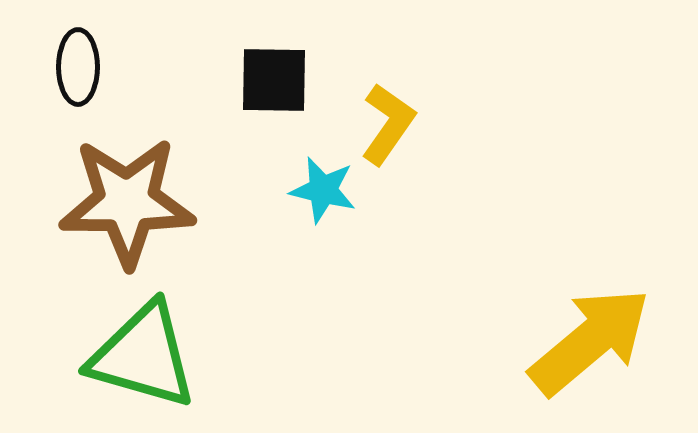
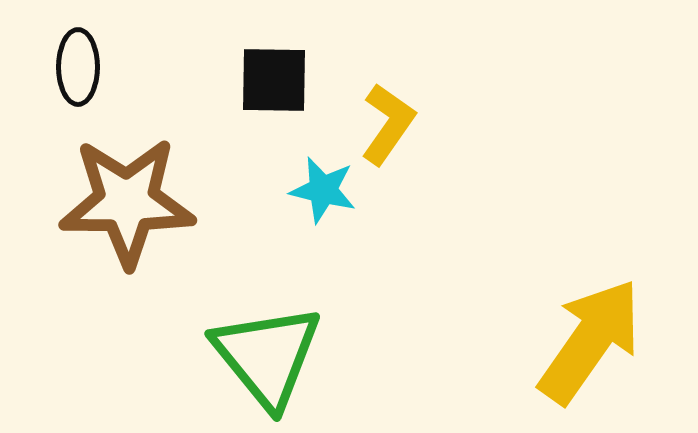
yellow arrow: rotated 15 degrees counterclockwise
green triangle: moved 124 px right; rotated 35 degrees clockwise
